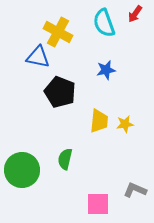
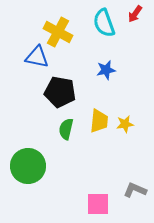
blue triangle: moved 1 px left
black pentagon: rotated 12 degrees counterclockwise
green semicircle: moved 1 px right, 30 px up
green circle: moved 6 px right, 4 px up
